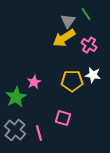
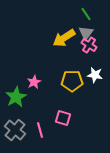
gray triangle: moved 18 px right, 12 px down
white star: moved 2 px right
pink line: moved 1 px right, 3 px up
